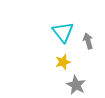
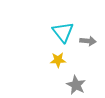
gray arrow: rotated 112 degrees clockwise
yellow star: moved 5 px left, 2 px up; rotated 14 degrees clockwise
